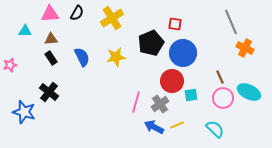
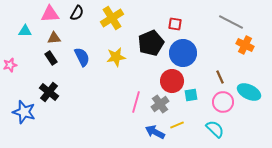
gray line: rotated 40 degrees counterclockwise
brown triangle: moved 3 px right, 1 px up
orange cross: moved 3 px up
pink circle: moved 4 px down
blue arrow: moved 1 px right, 5 px down
